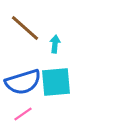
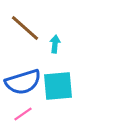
cyan square: moved 2 px right, 4 px down
